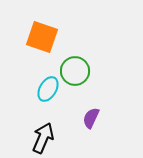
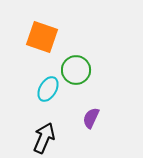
green circle: moved 1 px right, 1 px up
black arrow: moved 1 px right
